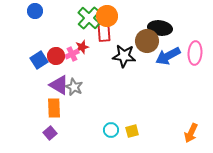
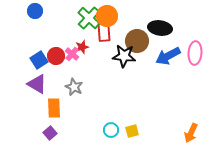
brown circle: moved 10 px left
pink cross: rotated 24 degrees counterclockwise
purple triangle: moved 22 px left, 1 px up
